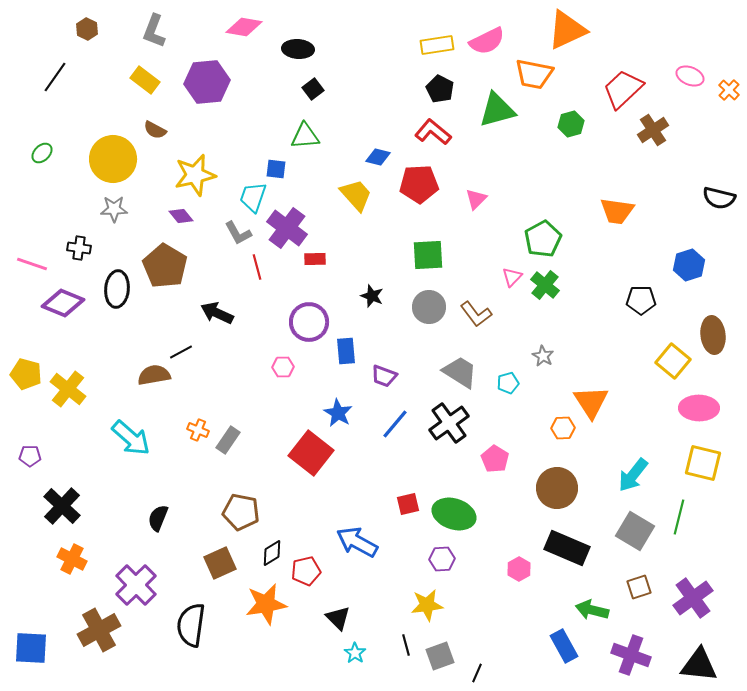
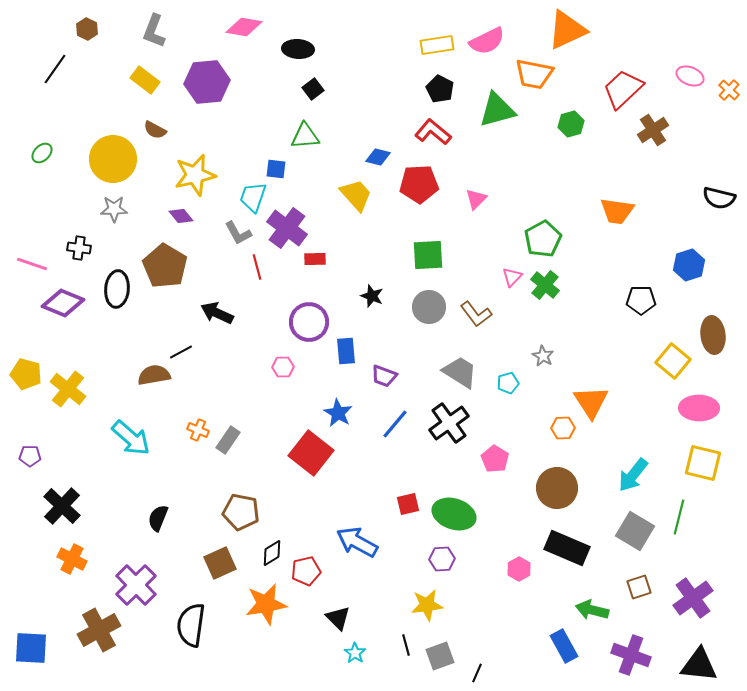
black line at (55, 77): moved 8 px up
